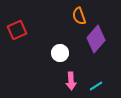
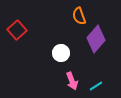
red square: rotated 18 degrees counterclockwise
white circle: moved 1 px right
pink arrow: moved 1 px right; rotated 18 degrees counterclockwise
